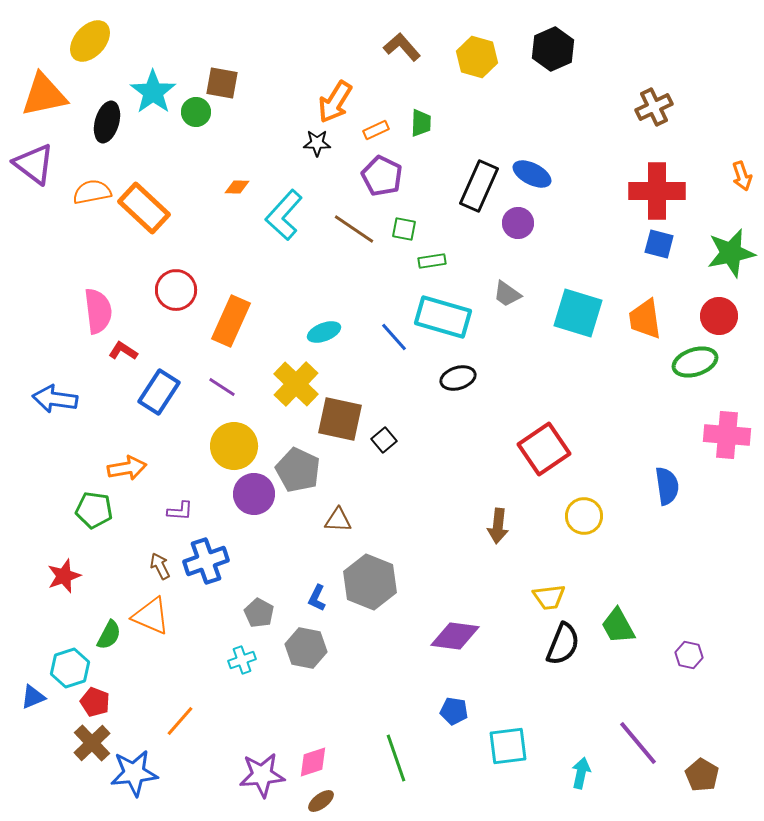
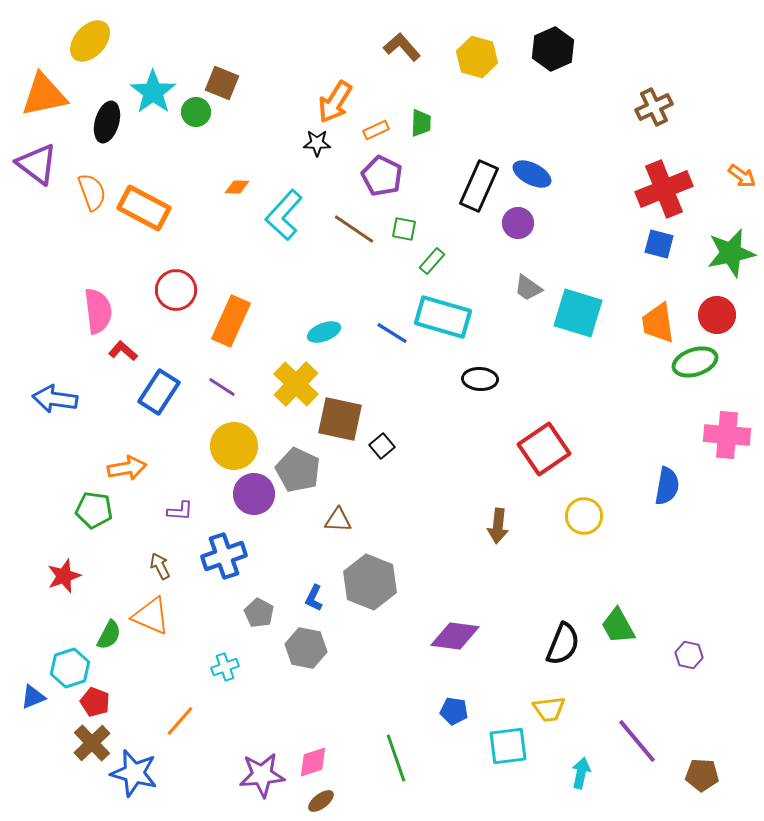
brown square at (222, 83): rotated 12 degrees clockwise
purple triangle at (34, 164): moved 3 px right
orange arrow at (742, 176): rotated 36 degrees counterclockwise
red cross at (657, 191): moved 7 px right, 2 px up; rotated 22 degrees counterclockwise
orange semicircle at (92, 192): rotated 81 degrees clockwise
orange rectangle at (144, 208): rotated 15 degrees counterclockwise
green rectangle at (432, 261): rotated 40 degrees counterclockwise
gray trapezoid at (507, 294): moved 21 px right, 6 px up
red circle at (719, 316): moved 2 px left, 1 px up
orange trapezoid at (645, 319): moved 13 px right, 4 px down
blue line at (394, 337): moved 2 px left, 4 px up; rotated 16 degrees counterclockwise
red L-shape at (123, 351): rotated 8 degrees clockwise
black ellipse at (458, 378): moved 22 px right, 1 px down; rotated 20 degrees clockwise
black square at (384, 440): moved 2 px left, 6 px down
blue semicircle at (667, 486): rotated 18 degrees clockwise
blue cross at (206, 561): moved 18 px right, 5 px up
yellow trapezoid at (549, 597): moved 112 px down
blue L-shape at (317, 598): moved 3 px left
cyan cross at (242, 660): moved 17 px left, 7 px down
purple line at (638, 743): moved 1 px left, 2 px up
blue star at (134, 773): rotated 21 degrees clockwise
brown pentagon at (702, 775): rotated 28 degrees counterclockwise
